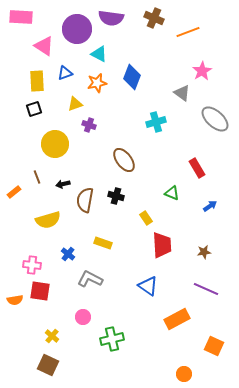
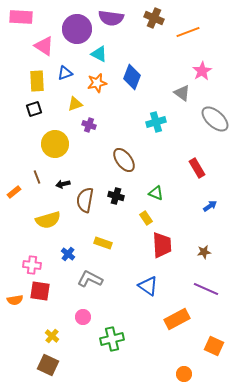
green triangle at (172, 193): moved 16 px left
